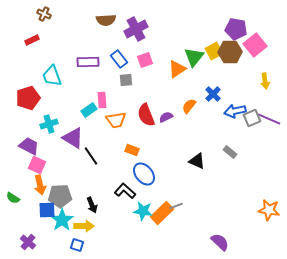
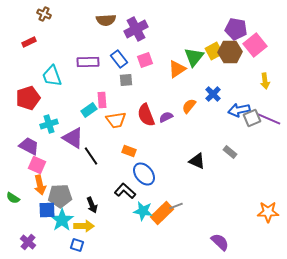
red rectangle at (32, 40): moved 3 px left, 2 px down
blue arrow at (235, 111): moved 4 px right, 1 px up
orange rectangle at (132, 150): moved 3 px left, 1 px down
orange star at (269, 210): moved 1 px left, 2 px down; rotated 10 degrees counterclockwise
